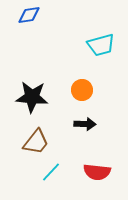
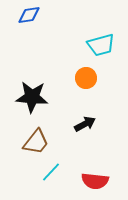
orange circle: moved 4 px right, 12 px up
black arrow: rotated 30 degrees counterclockwise
red semicircle: moved 2 px left, 9 px down
